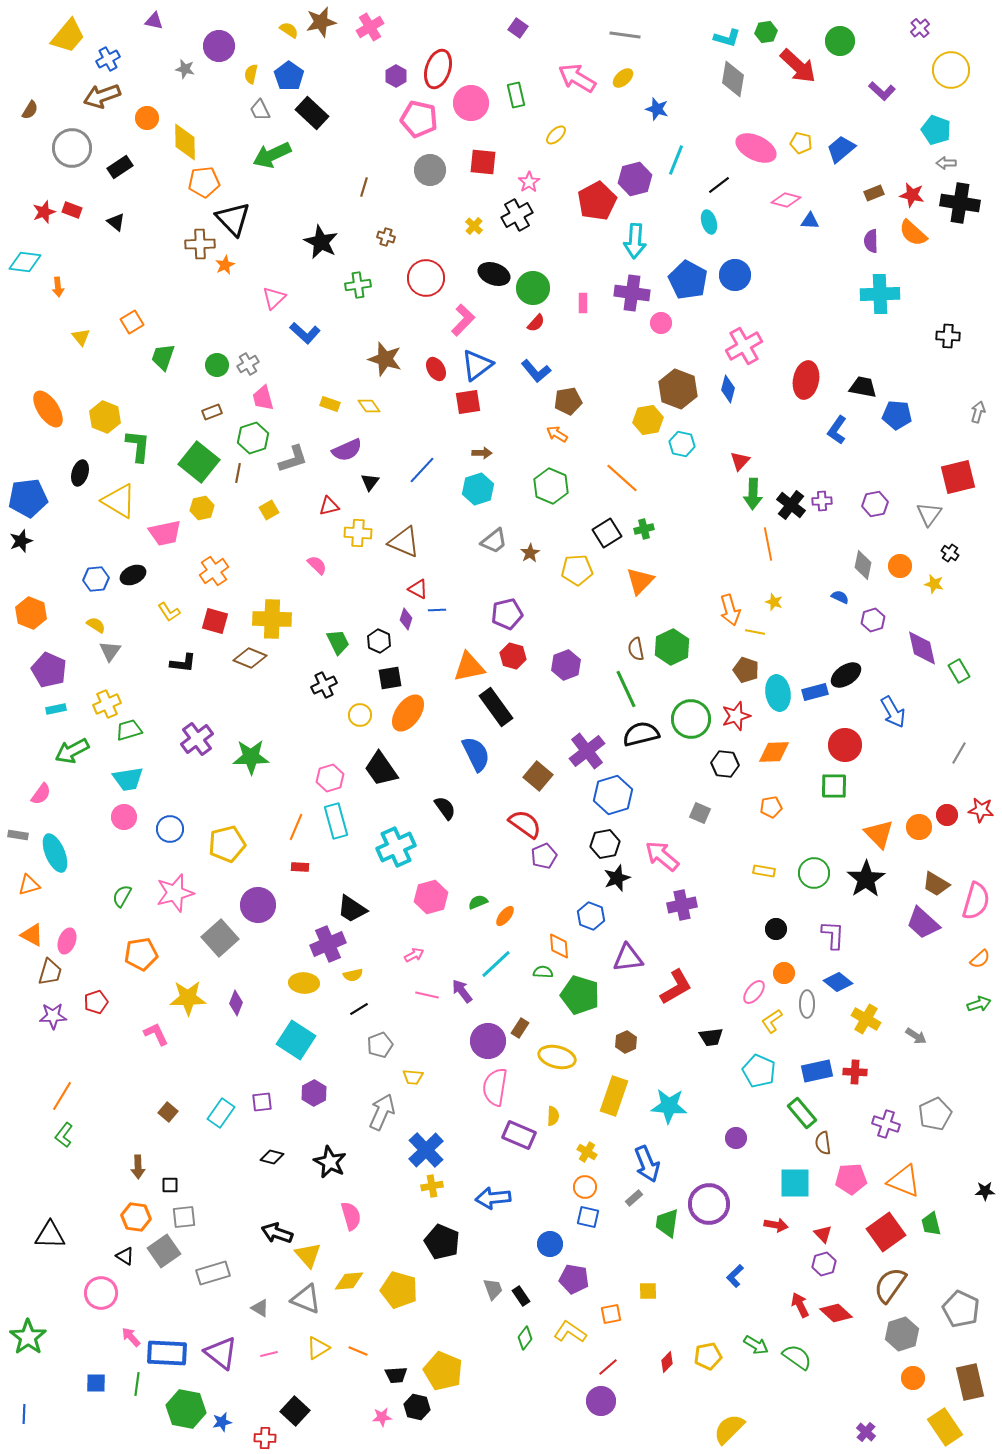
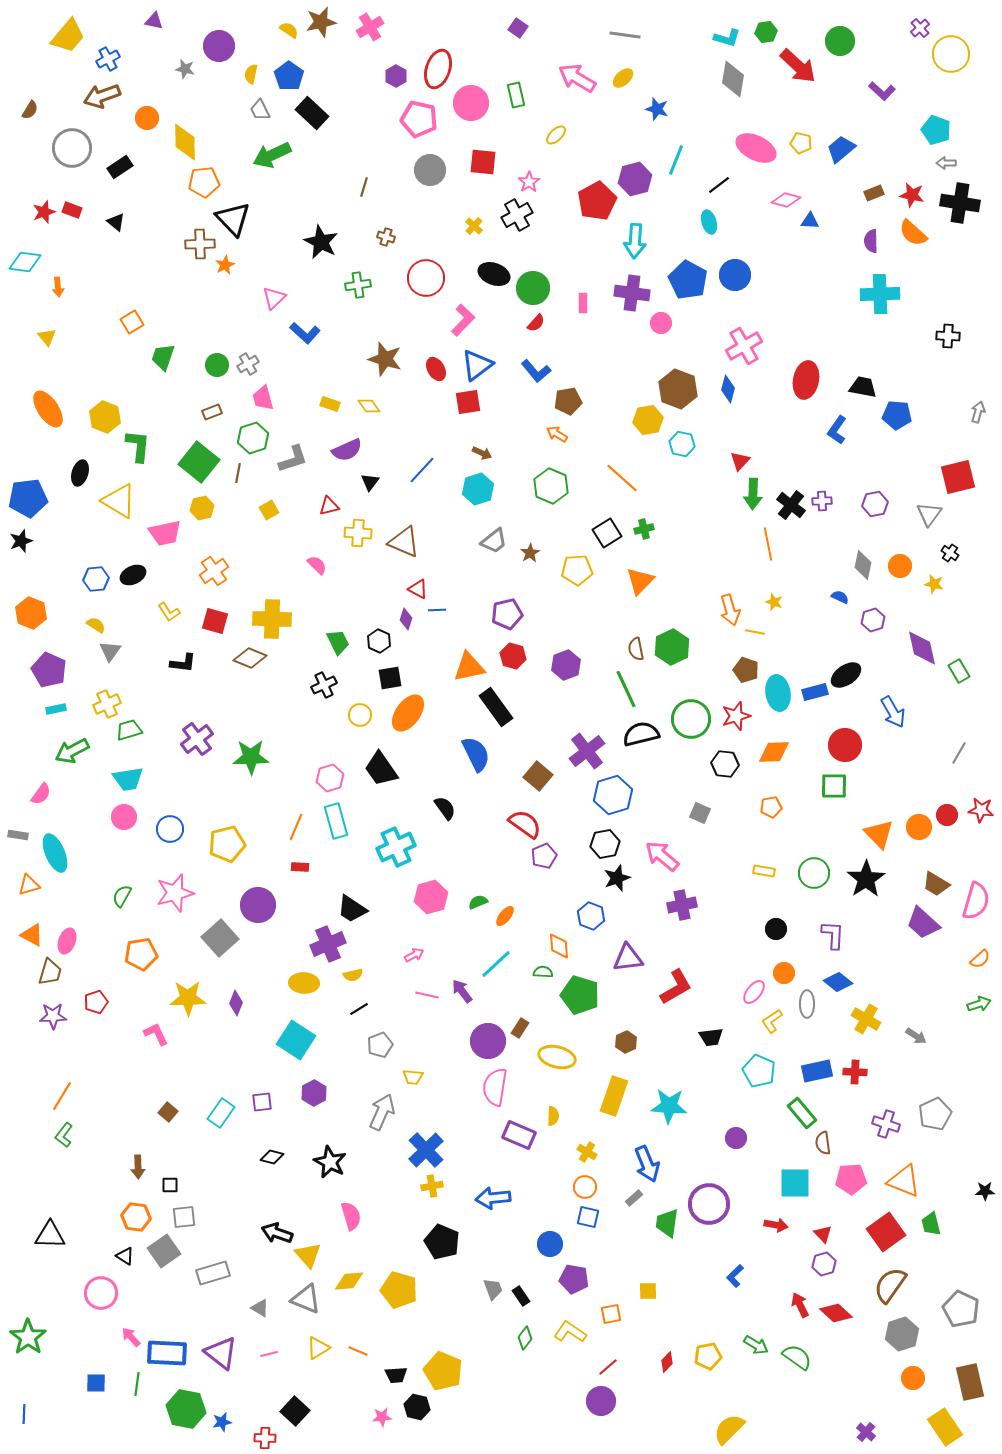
yellow circle at (951, 70): moved 16 px up
yellow triangle at (81, 337): moved 34 px left
brown arrow at (482, 453): rotated 24 degrees clockwise
